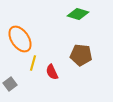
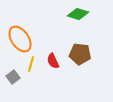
brown pentagon: moved 1 px left, 1 px up
yellow line: moved 2 px left, 1 px down
red semicircle: moved 1 px right, 11 px up
gray square: moved 3 px right, 7 px up
